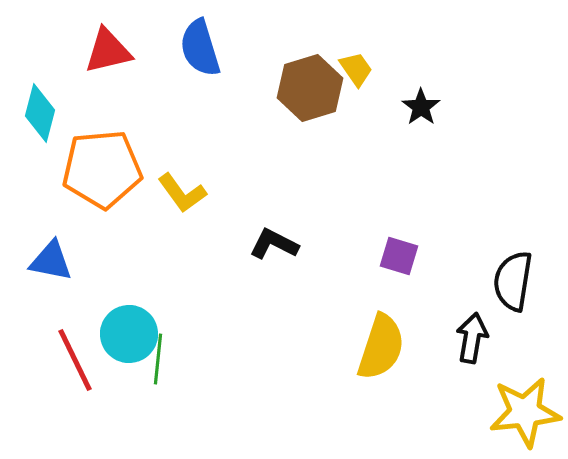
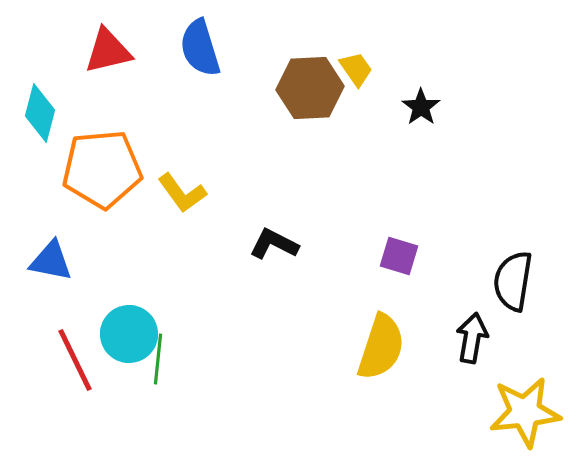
brown hexagon: rotated 14 degrees clockwise
